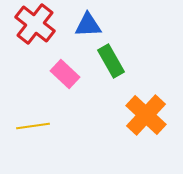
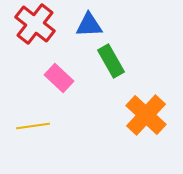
blue triangle: moved 1 px right
pink rectangle: moved 6 px left, 4 px down
